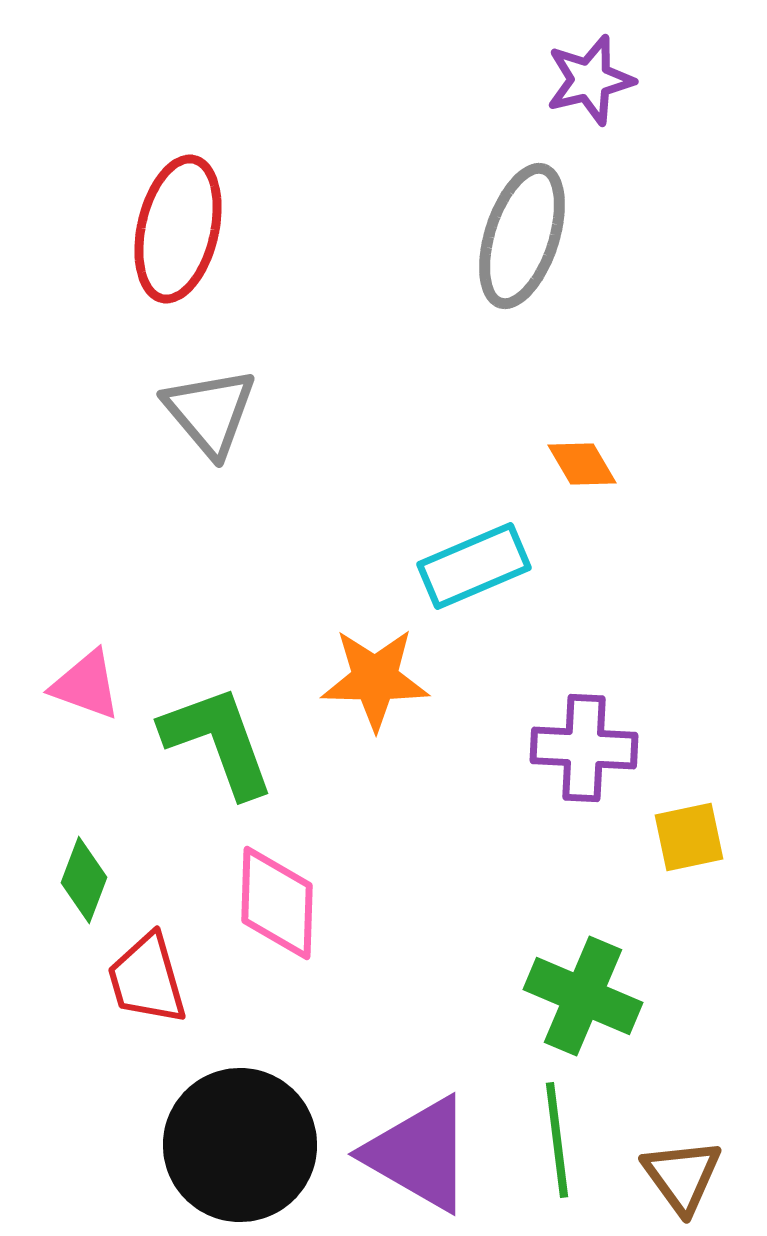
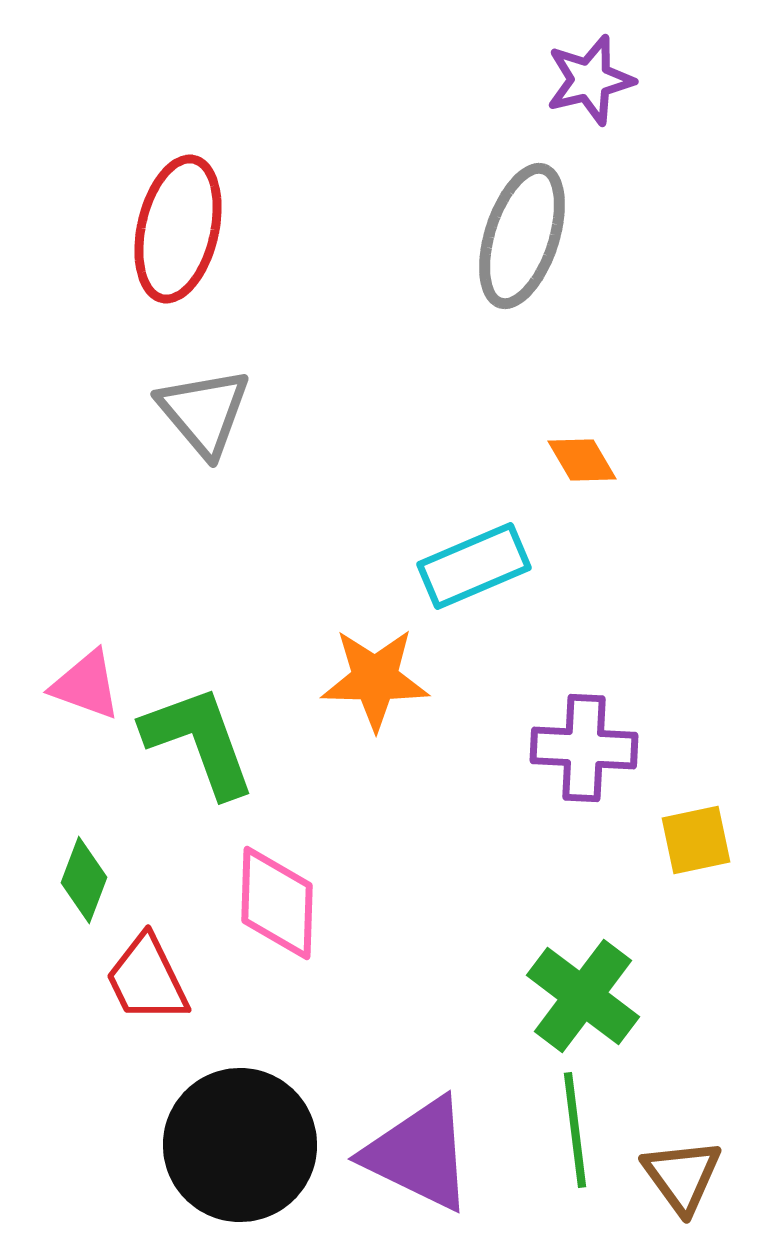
gray triangle: moved 6 px left
orange diamond: moved 4 px up
green L-shape: moved 19 px left
yellow square: moved 7 px right, 3 px down
red trapezoid: rotated 10 degrees counterclockwise
green cross: rotated 14 degrees clockwise
green line: moved 18 px right, 10 px up
purple triangle: rotated 4 degrees counterclockwise
